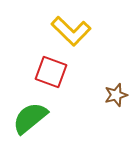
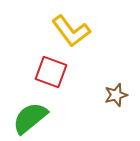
yellow L-shape: rotated 9 degrees clockwise
